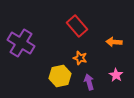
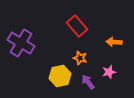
pink star: moved 7 px left, 3 px up; rotated 24 degrees clockwise
purple arrow: moved 1 px left; rotated 21 degrees counterclockwise
